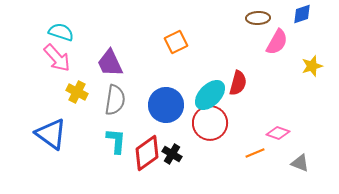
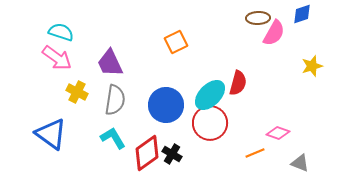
pink semicircle: moved 3 px left, 9 px up
pink arrow: rotated 12 degrees counterclockwise
cyan L-shape: moved 3 px left, 3 px up; rotated 36 degrees counterclockwise
